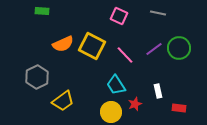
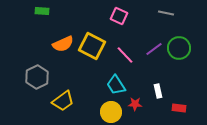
gray line: moved 8 px right
red star: rotated 24 degrees clockwise
